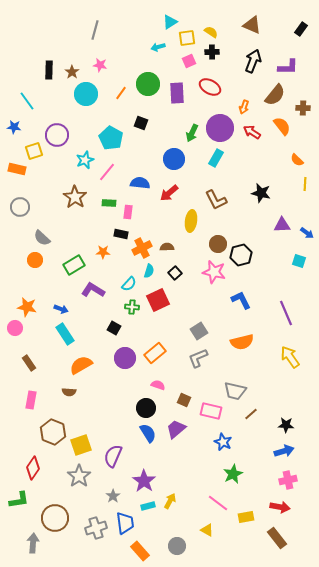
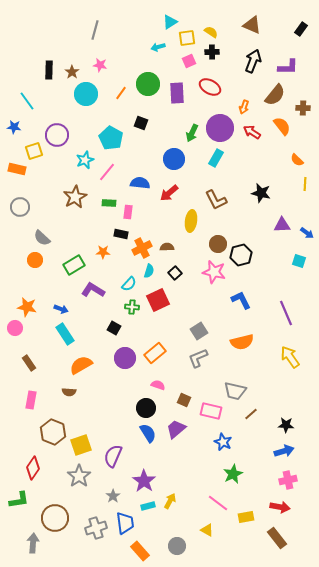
brown star at (75, 197): rotated 10 degrees clockwise
